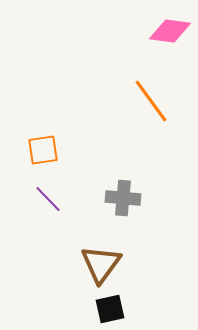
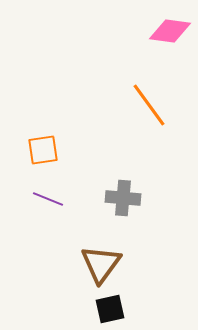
orange line: moved 2 px left, 4 px down
purple line: rotated 24 degrees counterclockwise
